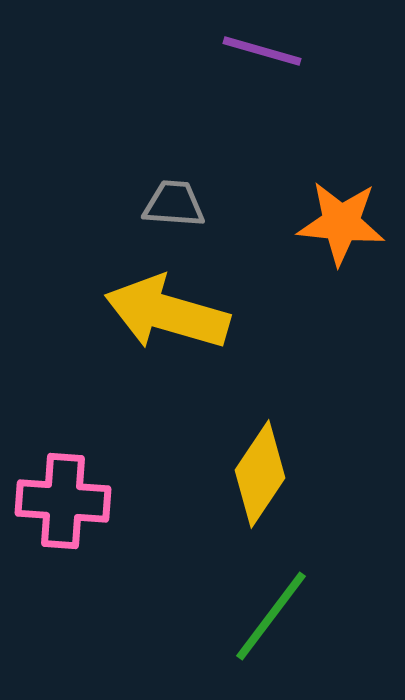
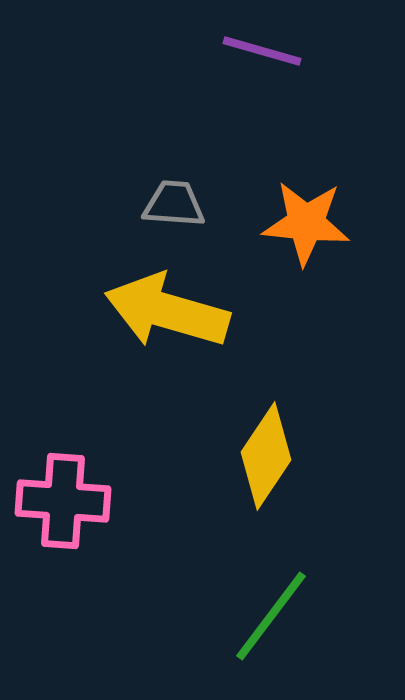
orange star: moved 35 px left
yellow arrow: moved 2 px up
yellow diamond: moved 6 px right, 18 px up
